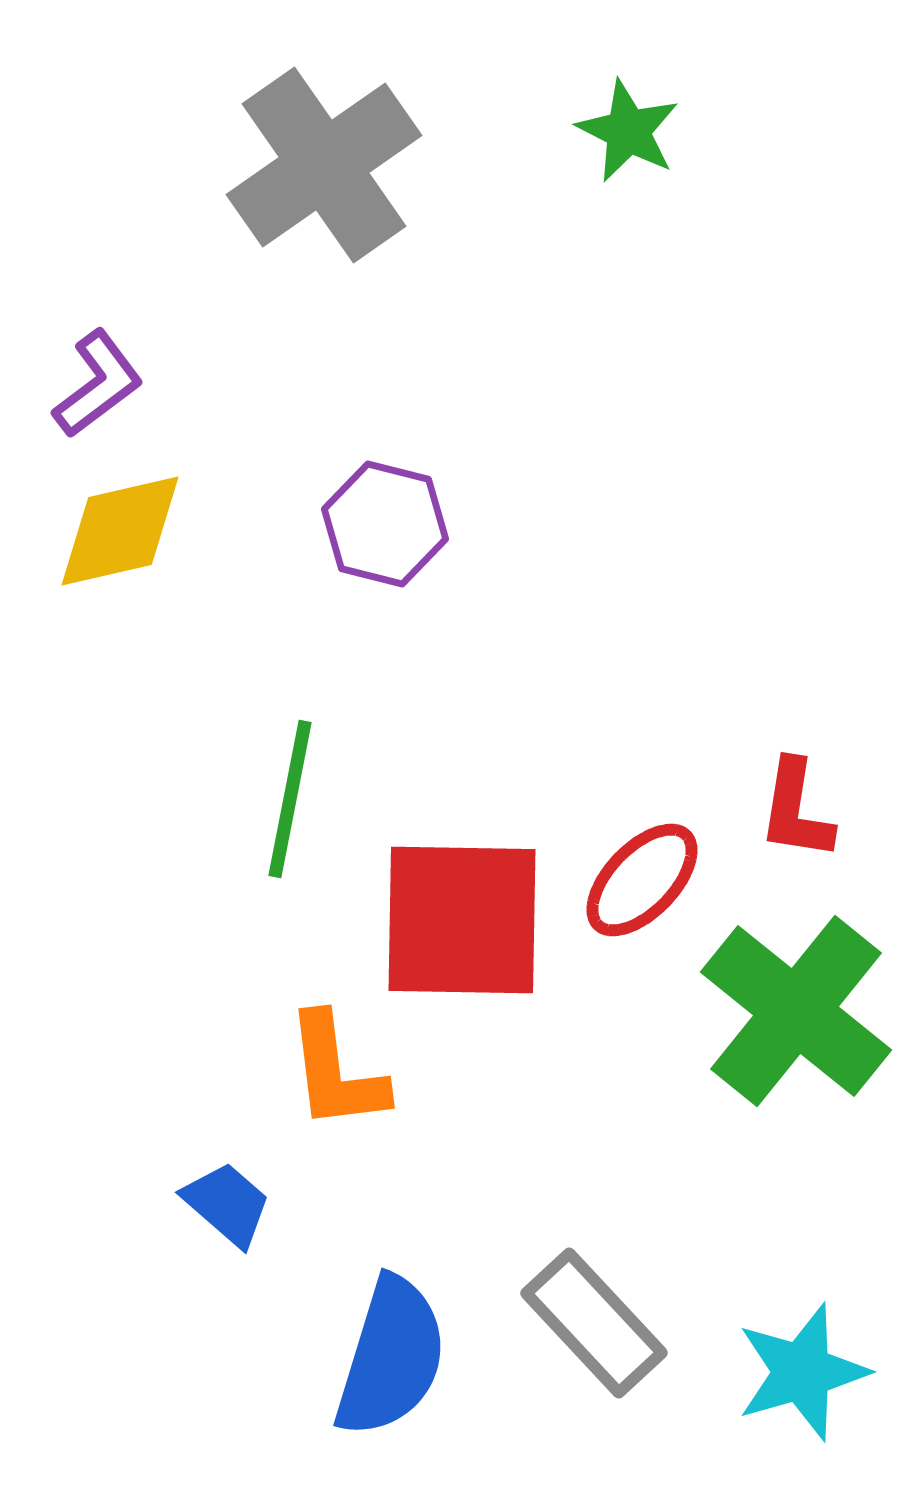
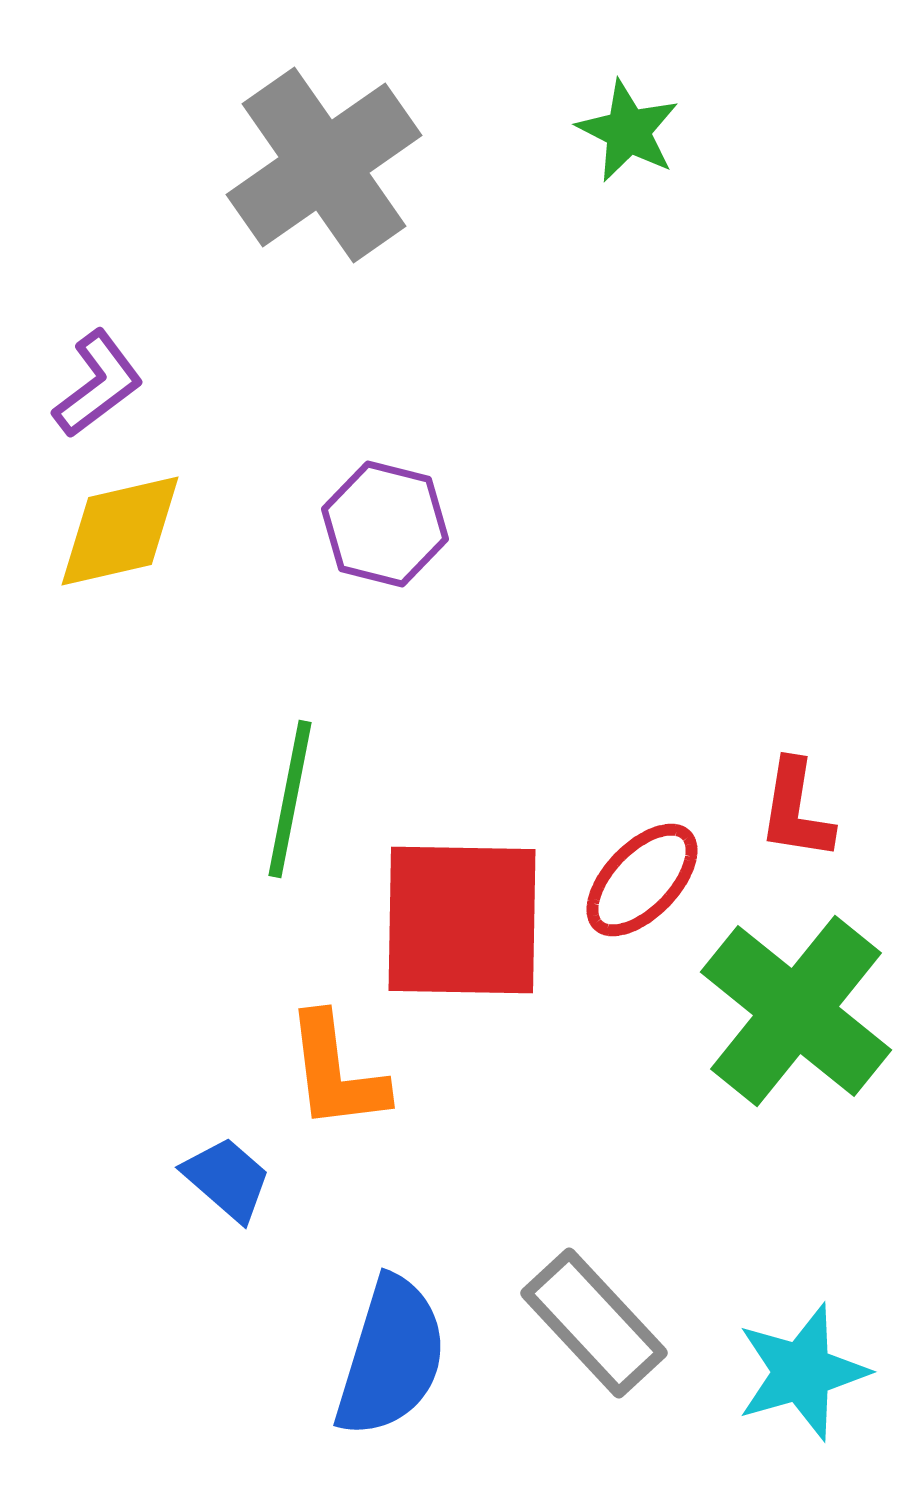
blue trapezoid: moved 25 px up
